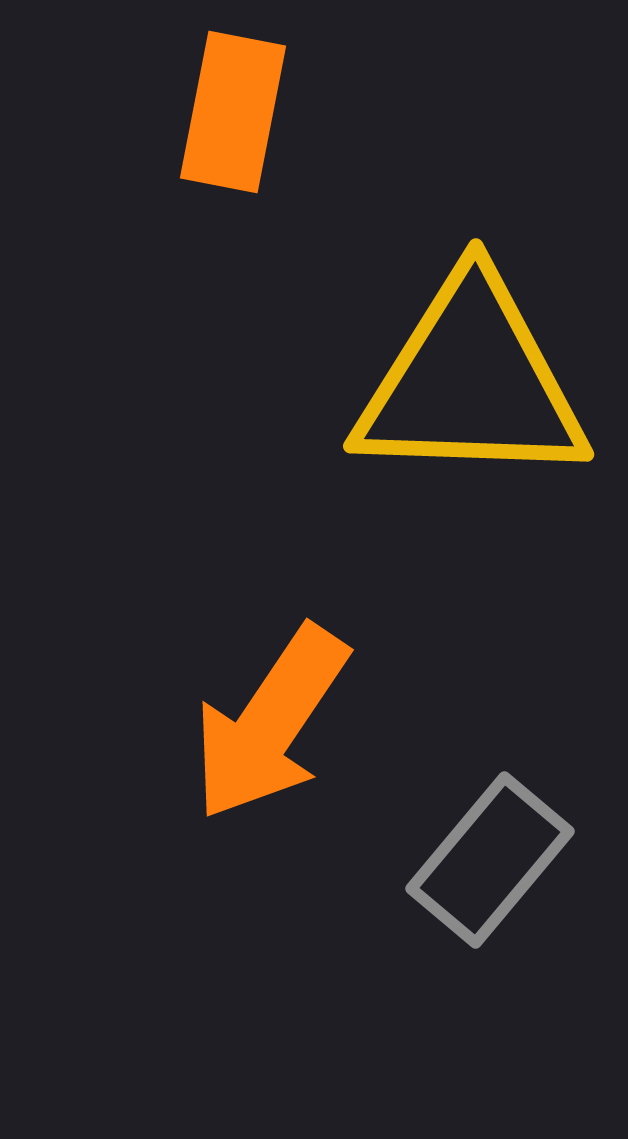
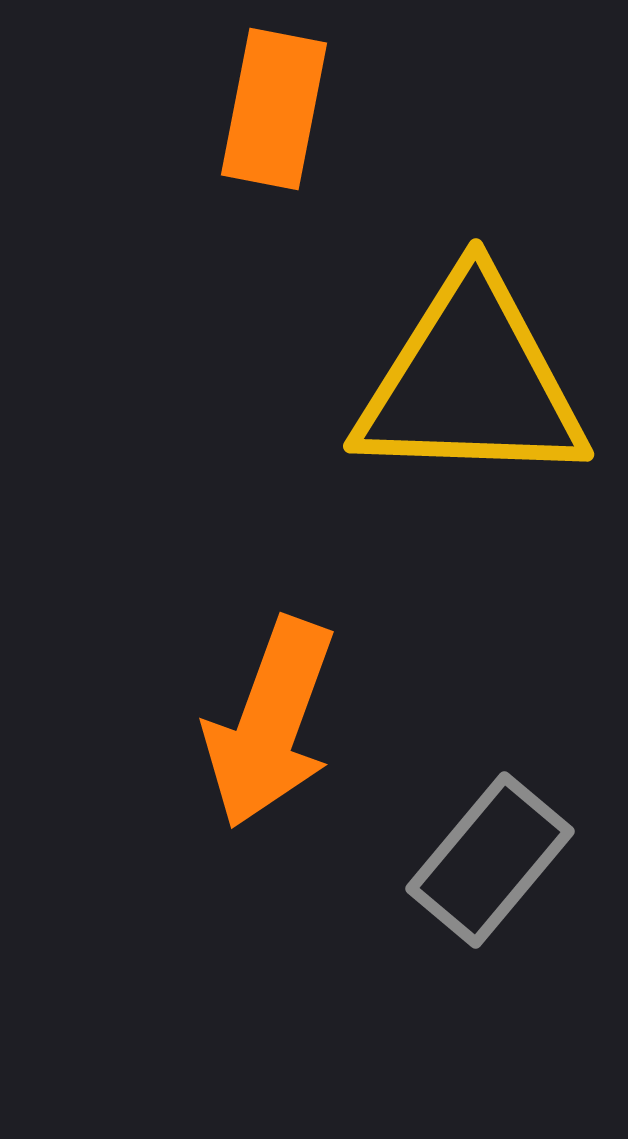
orange rectangle: moved 41 px right, 3 px up
orange arrow: rotated 14 degrees counterclockwise
